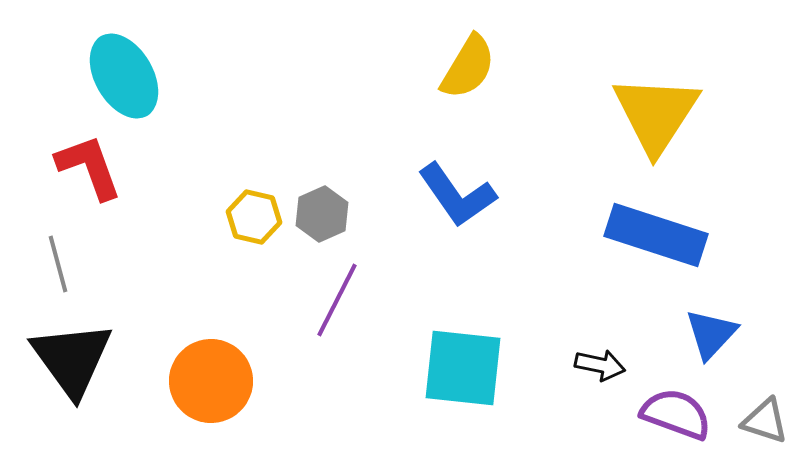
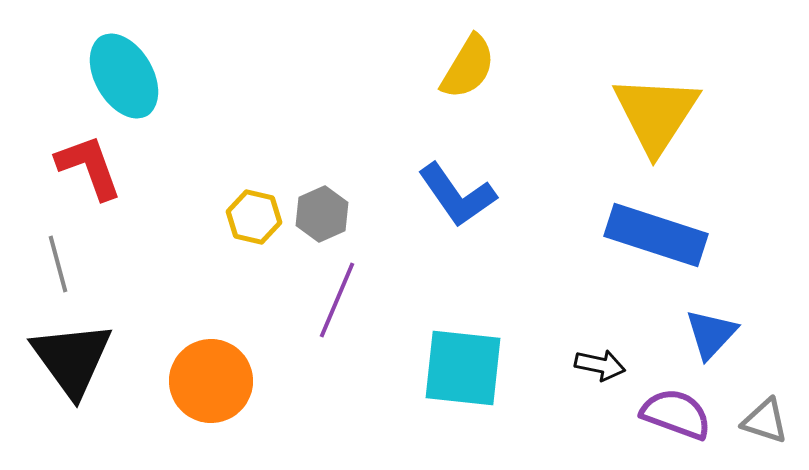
purple line: rotated 4 degrees counterclockwise
